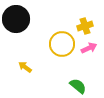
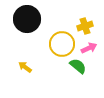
black circle: moved 11 px right
green semicircle: moved 20 px up
